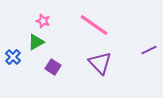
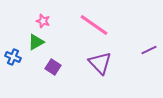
blue cross: rotated 21 degrees counterclockwise
